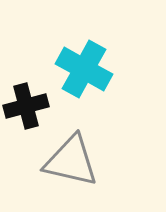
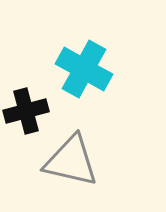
black cross: moved 5 px down
